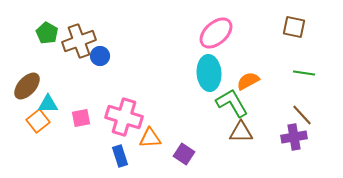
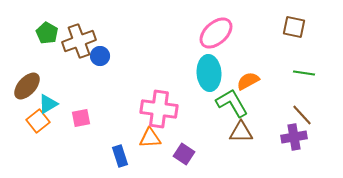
cyan triangle: rotated 30 degrees counterclockwise
pink cross: moved 35 px right, 8 px up; rotated 9 degrees counterclockwise
